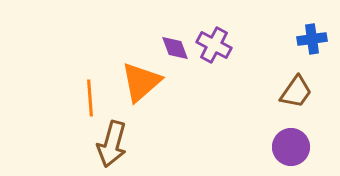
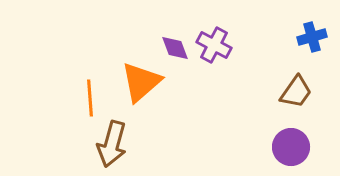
blue cross: moved 2 px up; rotated 8 degrees counterclockwise
